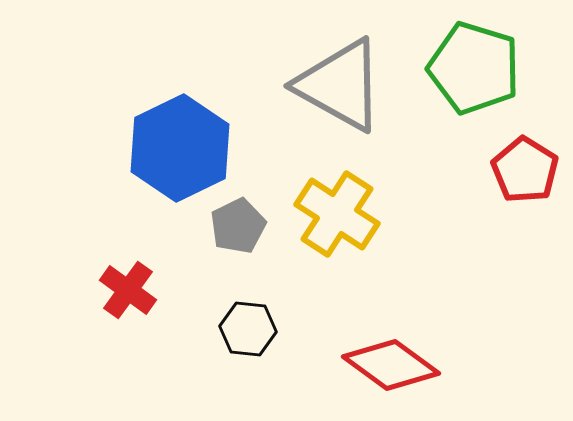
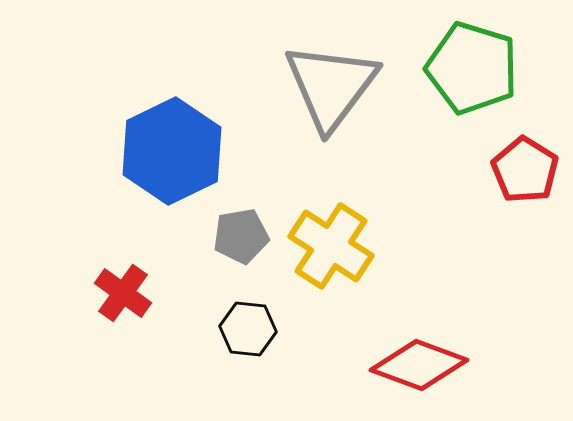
green pentagon: moved 2 px left
gray triangle: moved 9 px left, 1 px down; rotated 38 degrees clockwise
blue hexagon: moved 8 px left, 3 px down
yellow cross: moved 6 px left, 32 px down
gray pentagon: moved 3 px right, 10 px down; rotated 16 degrees clockwise
red cross: moved 5 px left, 3 px down
red diamond: moved 28 px right; rotated 16 degrees counterclockwise
